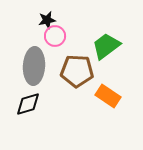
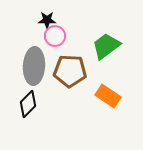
black star: rotated 12 degrees clockwise
brown pentagon: moved 7 px left
black diamond: rotated 28 degrees counterclockwise
